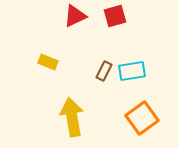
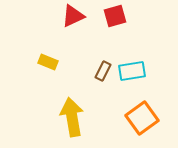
red triangle: moved 2 px left
brown rectangle: moved 1 px left
